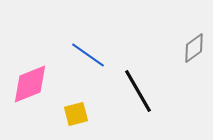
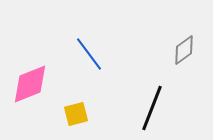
gray diamond: moved 10 px left, 2 px down
blue line: moved 1 px right, 1 px up; rotated 18 degrees clockwise
black line: moved 14 px right, 17 px down; rotated 51 degrees clockwise
